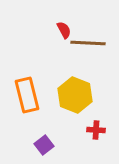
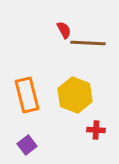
purple square: moved 17 px left
